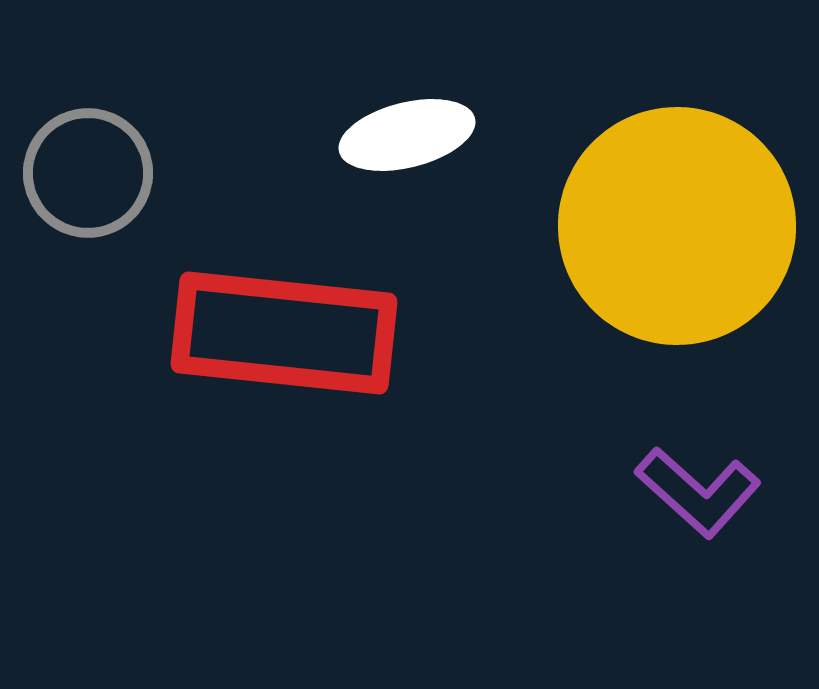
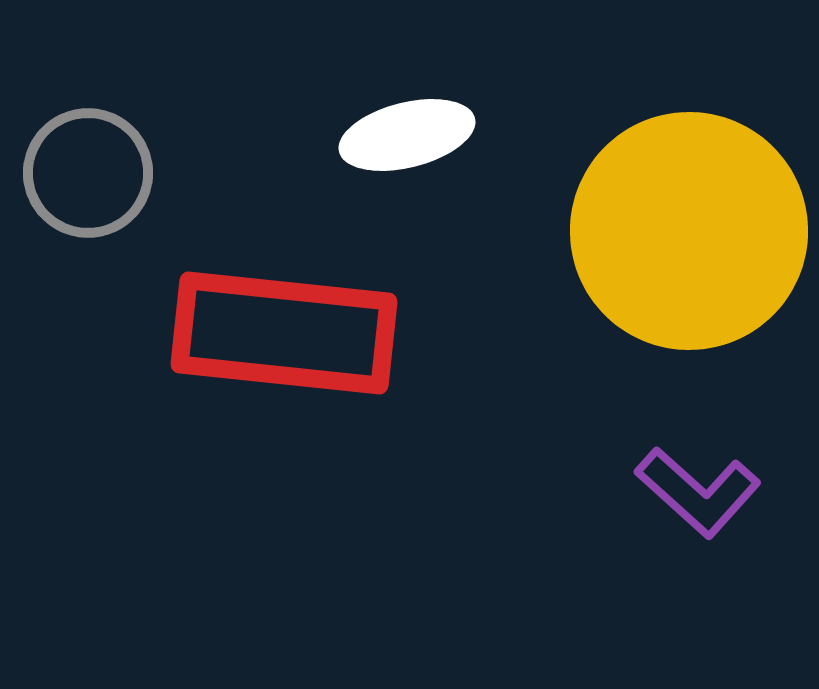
yellow circle: moved 12 px right, 5 px down
